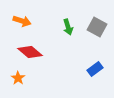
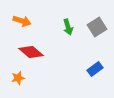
gray square: rotated 30 degrees clockwise
red diamond: moved 1 px right
orange star: rotated 24 degrees clockwise
